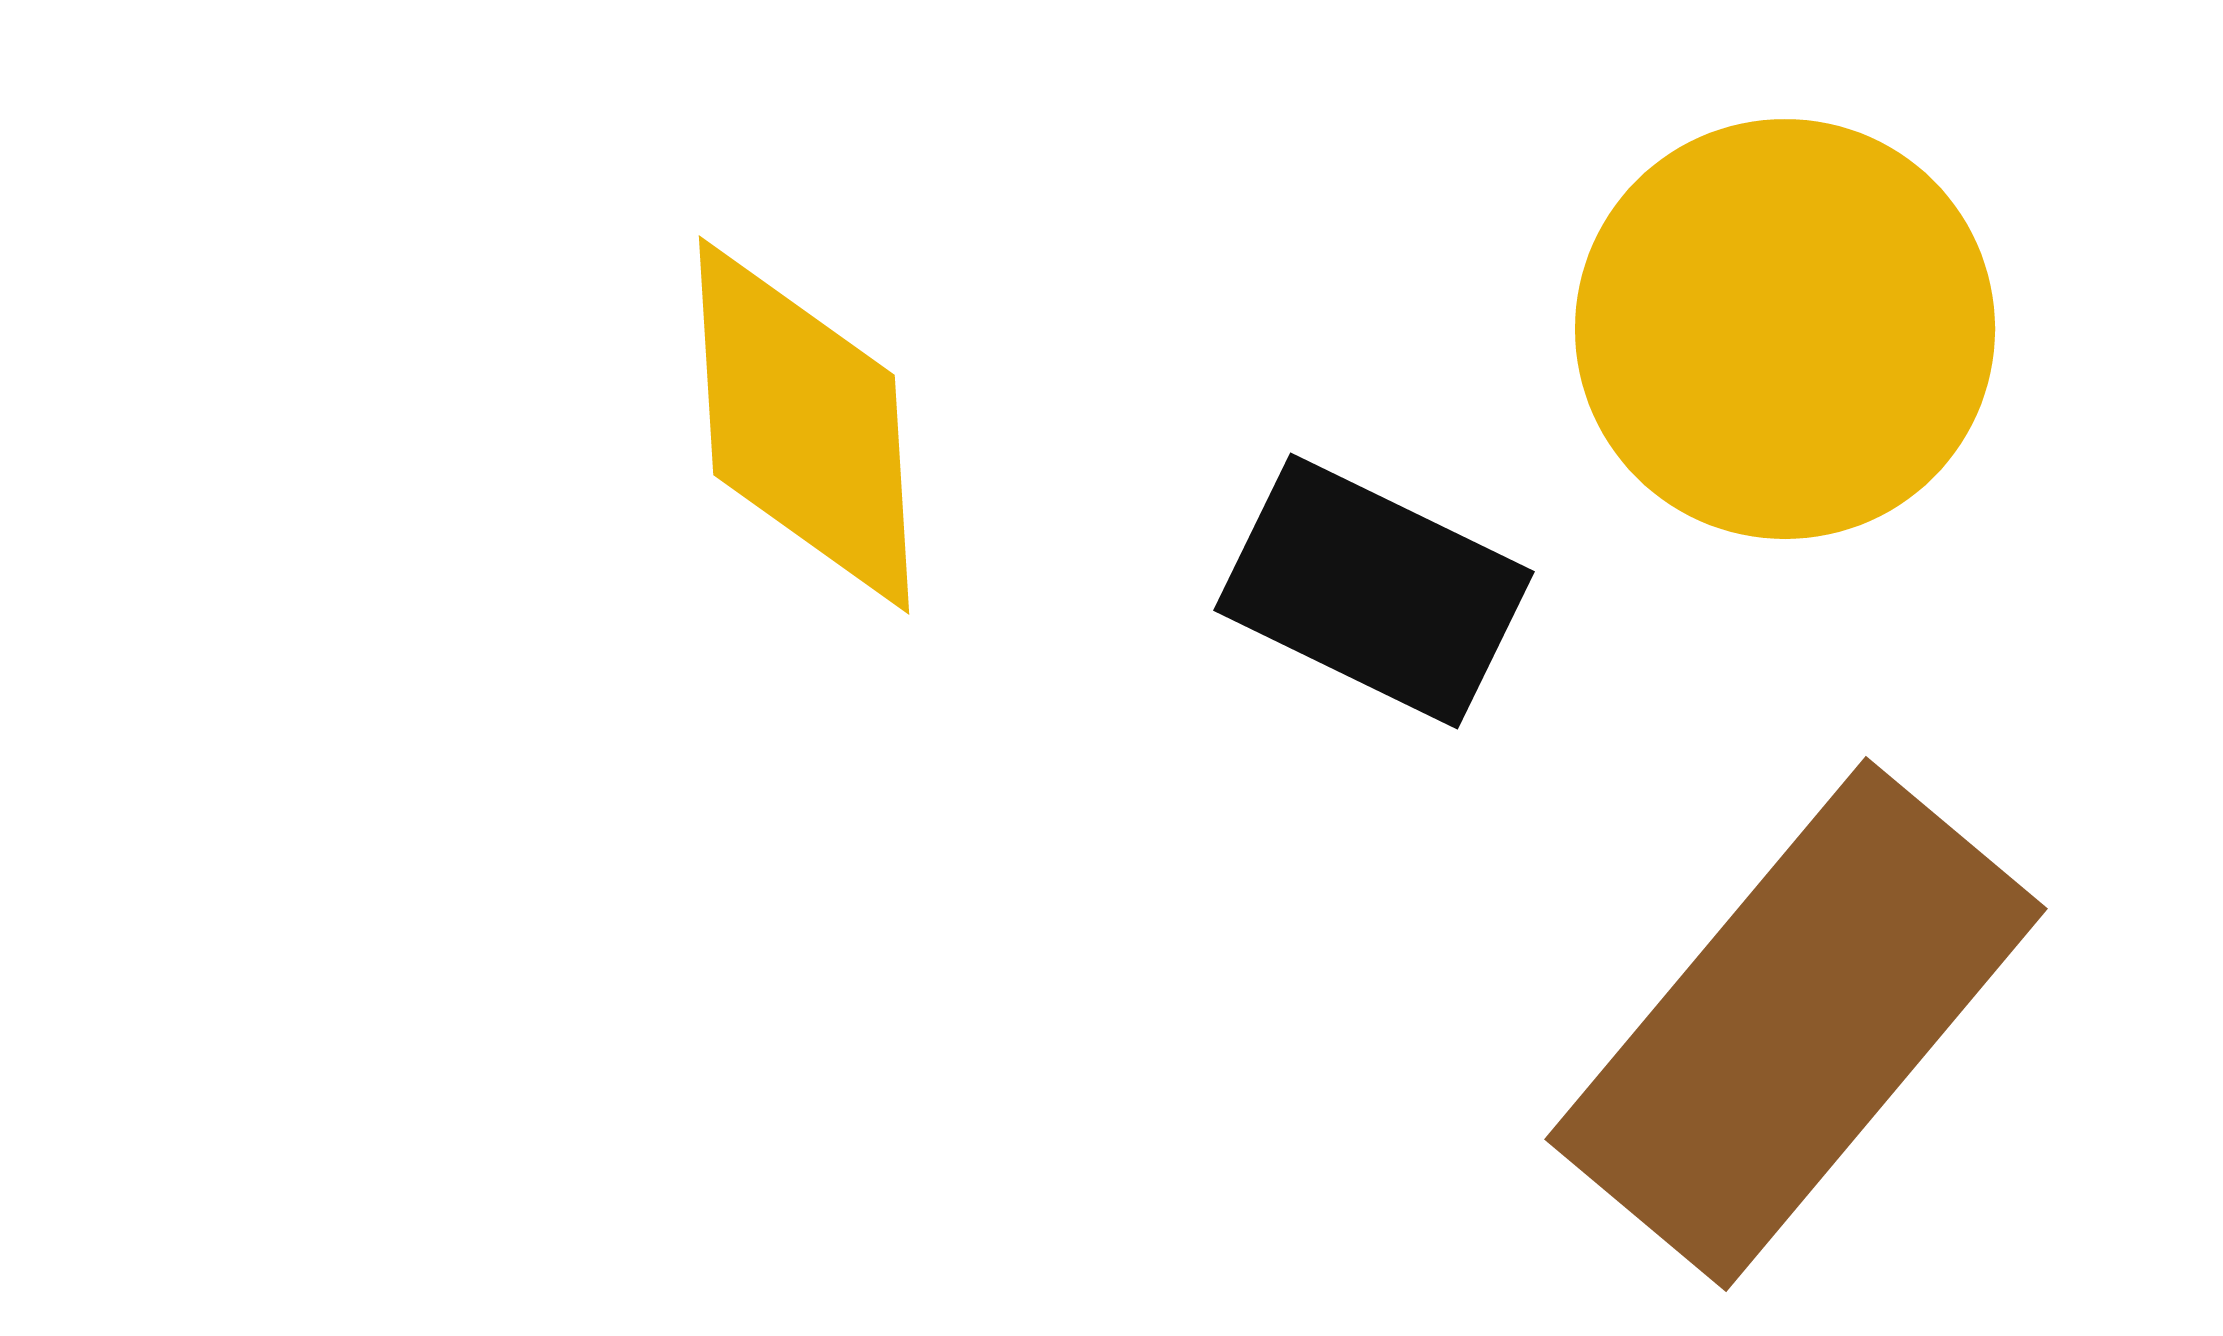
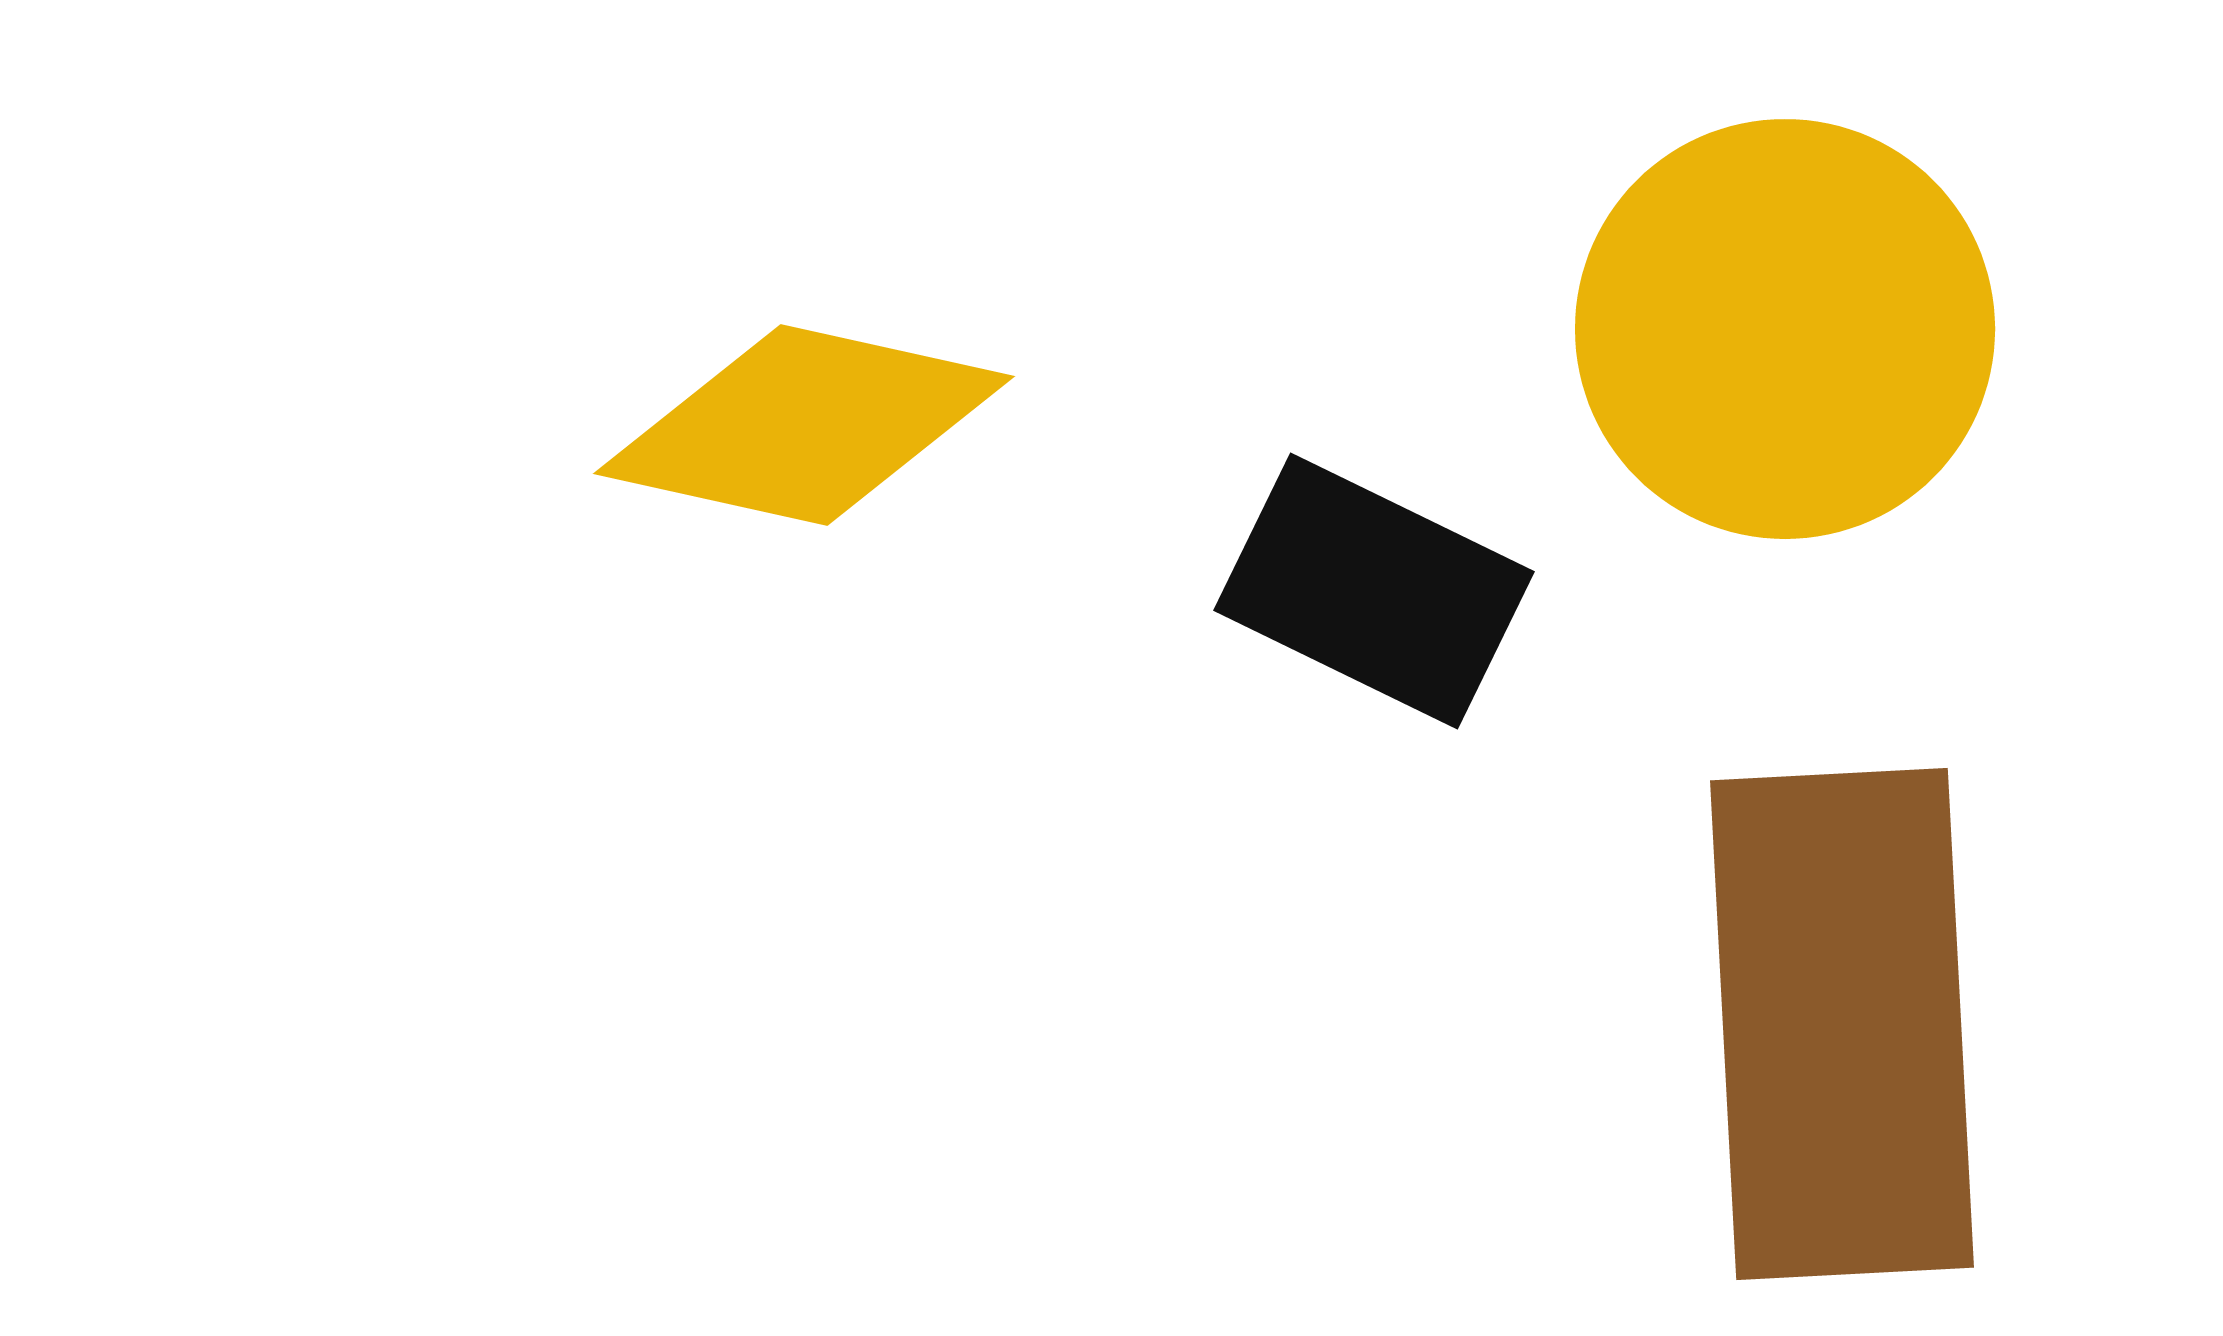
yellow diamond: rotated 74 degrees counterclockwise
brown rectangle: moved 46 px right; rotated 43 degrees counterclockwise
